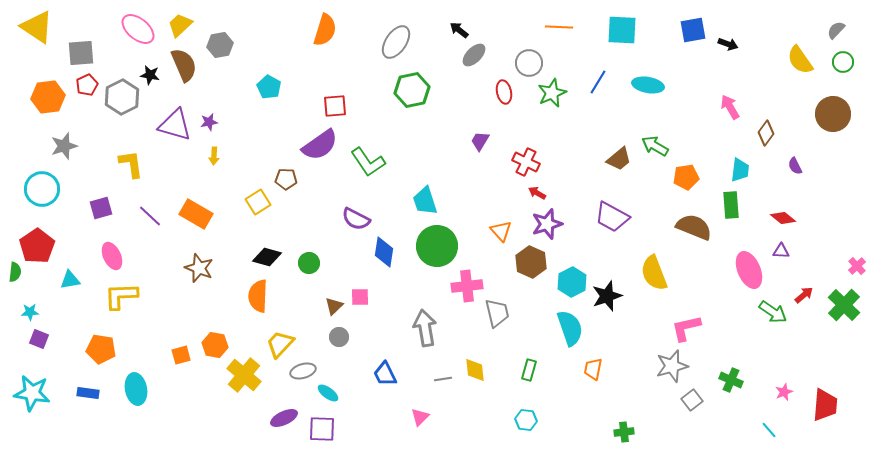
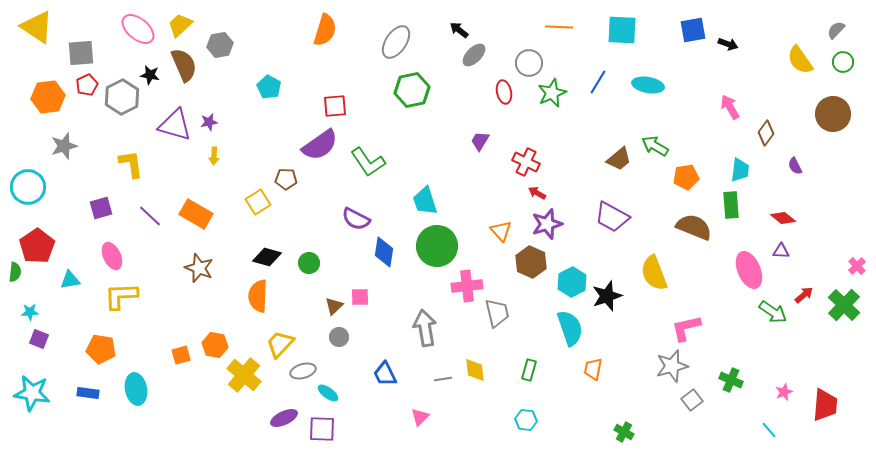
cyan circle at (42, 189): moved 14 px left, 2 px up
green cross at (624, 432): rotated 36 degrees clockwise
